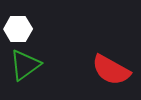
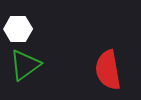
red semicircle: moved 3 px left; rotated 51 degrees clockwise
